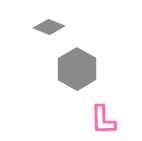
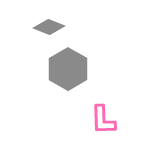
gray hexagon: moved 9 px left
